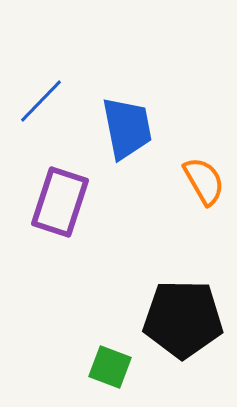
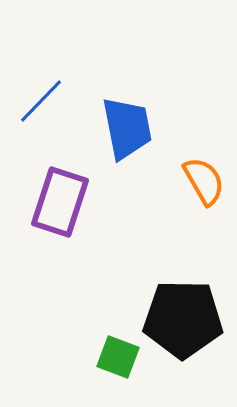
green square: moved 8 px right, 10 px up
